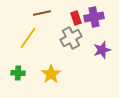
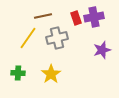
brown line: moved 1 px right, 3 px down
gray cross: moved 14 px left; rotated 15 degrees clockwise
